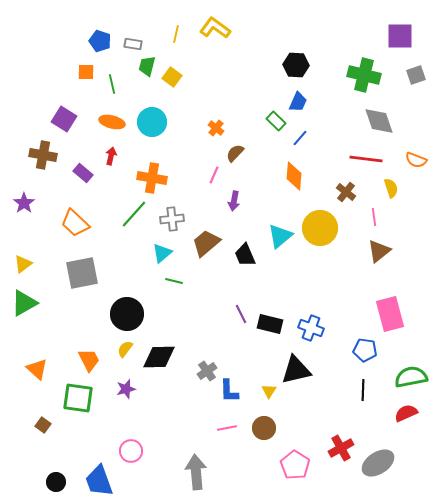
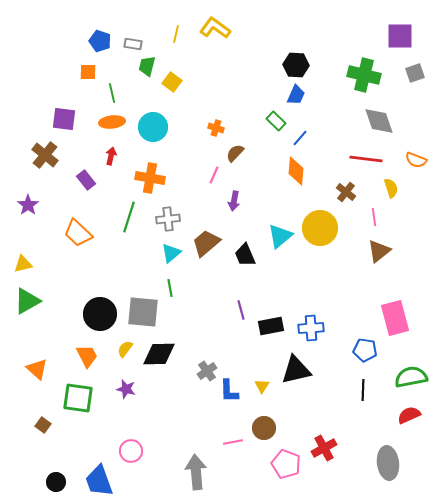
orange square at (86, 72): moved 2 px right
gray square at (416, 75): moved 1 px left, 2 px up
yellow square at (172, 77): moved 5 px down
green line at (112, 84): moved 9 px down
blue trapezoid at (298, 102): moved 2 px left, 7 px up
purple square at (64, 119): rotated 25 degrees counterclockwise
orange ellipse at (112, 122): rotated 20 degrees counterclockwise
cyan circle at (152, 122): moved 1 px right, 5 px down
orange cross at (216, 128): rotated 21 degrees counterclockwise
brown cross at (43, 155): moved 2 px right; rotated 28 degrees clockwise
purple rectangle at (83, 173): moved 3 px right, 7 px down; rotated 12 degrees clockwise
orange diamond at (294, 176): moved 2 px right, 5 px up
orange cross at (152, 178): moved 2 px left
purple star at (24, 203): moved 4 px right, 2 px down
green line at (134, 214): moved 5 px left, 3 px down; rotated 24 degrees counterclockwise
gray cross at (172, 219): moved 4 px left
orange trapezoid at (75, 223): moved 3 px right, 10 px down
cyan triangle at (162, 253): moved 9 px right
yellow triangle at (23, 264): rotated 24 degrees clockwise
gray square at (82, 273): moved 61 px right, 39 px down; rotated 16 degrees clockwise
green line at (174, 281): moved 4 px left, 7 px down; rotated 66 degrees clockwise
green triangle at (24, 303): moved 3 px right, 2 px up
black circle at (127, 314): moved 27 px left
purple line at (241, 314): moved 4 px up; rotated 12 degrees clockwise
pink rectangle at (390, 314): moved 5 px right, 4 px down
black rectangle at (270, 324): moved 1 px right, 2 px down; rotated 25 degrees counterclockwise
blue cross at (311, 328): rotated 25 degrees counterclockwise
black diamond at (159, 357): moved 3 px up
orange trapezoid at (89, 360): moved 2 px left, 4 px up
purple star at (126, 389): rotated 30 degrees clockwise
yellow triangle at (269, 391): moved 7 px left, 5 px up
red semicircle at (406, 413): moved 3 px right, 2 px down
pink line at (227, 428): moved 6 px right, 14 px down
red cross at (341, 448): moved 17 px left
gray ellipse at (378, 463): moved 10 px right; rotated 64 degrees counterclockwise
pink pentagon at (295, 465): moved 9 px left, 1 px up; rotated 12 degrees counterclockwise
